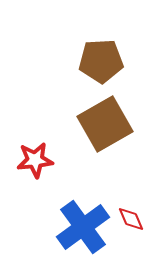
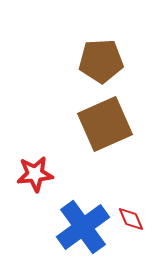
brown square: rotated 6 degrees clockwise
red star: moved 14 px down
